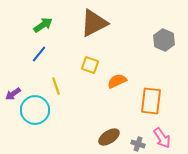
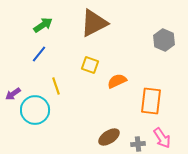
gray cross: rotated 24 degrees counterclockwise
